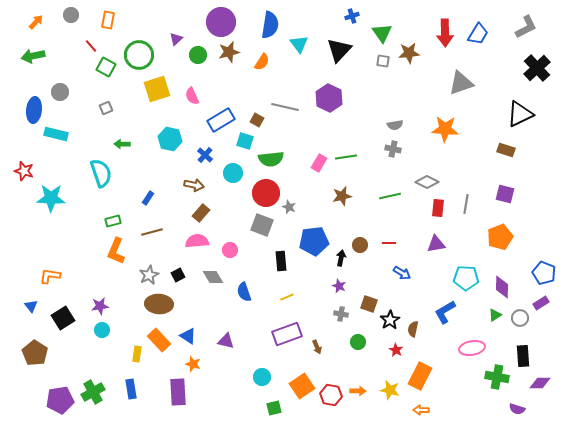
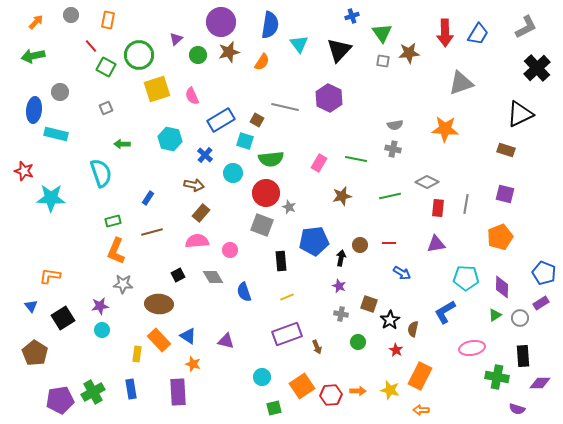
green line at (346, 157): moved 10 px right, 2 px down; rotated 20 degrees clockwise
gray star at (149, 275): moved 26 px left, 9 px down; rotated 30 degrees clockwise
red hexagon at (331, 395): rotated 15 degrees counterclockwise
